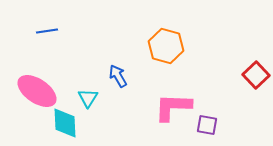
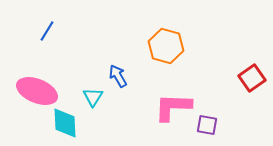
blue line: rotated 50 degrees counterclockwise
red square: moved 4 px left, 3 px down; rotated 8 degrees clockwise
pink ellipse: rotated 12 degrees counterclockwise
cyan triangle: moved 5 px right, 1 px up
